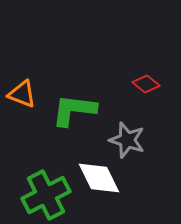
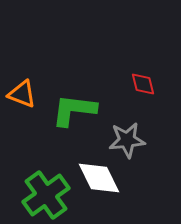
red diamond: moved 3 px left; rotated 36 degrees clockwise
gray star: rotated 24 degrees counterclockwise
green cross: rotated 9 degrees counterclockwise
